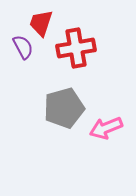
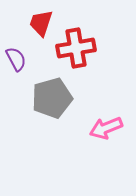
purple semicircle: moved 7 px left, 12 px down
gray pentagon: moved 12 px left, 10 px up
